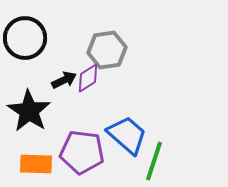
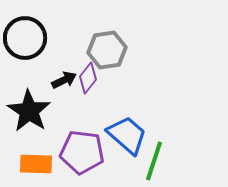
purple diamond: rotated 20 degrees counterclockwise
